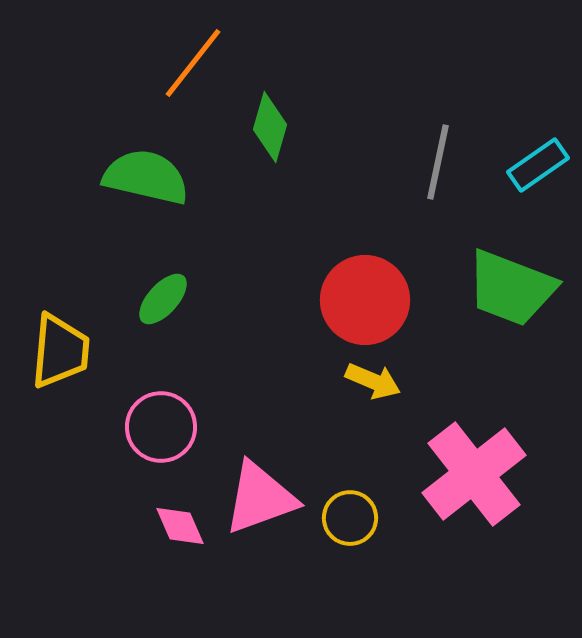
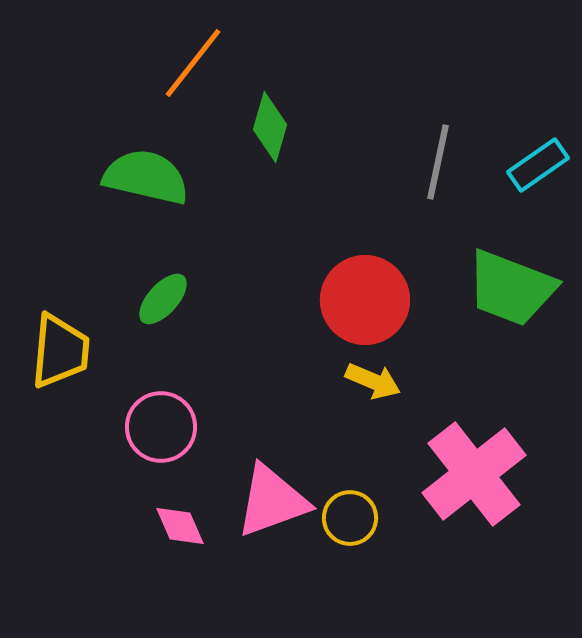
pink triangle: moved 12 px right, 3 px down
